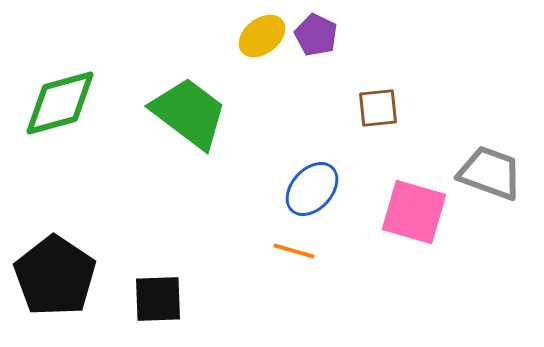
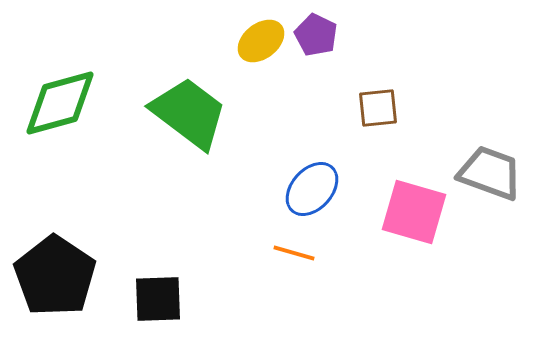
yellow ellipse: moved 1 px left, 5 px down
orange line: moved 2 px down
